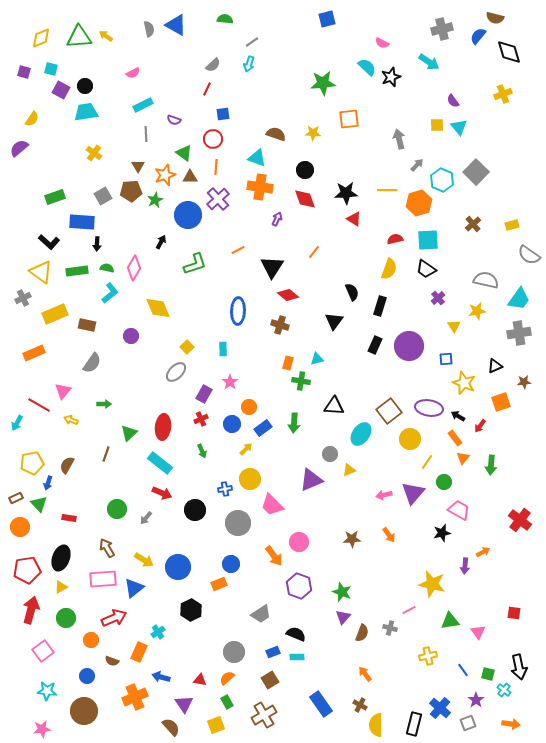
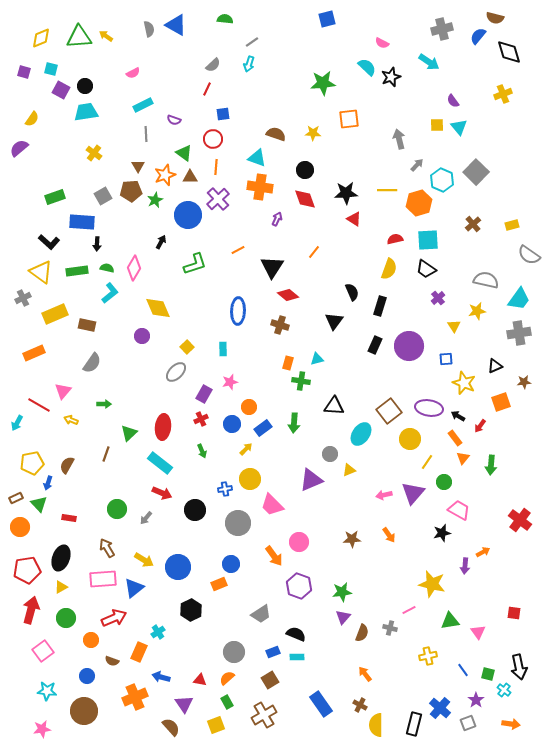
purple circle at (131, 336): moved 11 px right
pink star at (230, 382): rotated 21 degrees clockwise
green star at (342, 592): rotated 30 degrees counterclockwise
